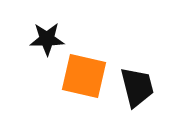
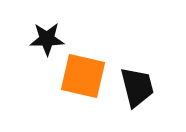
orange square: moved 1 px left
